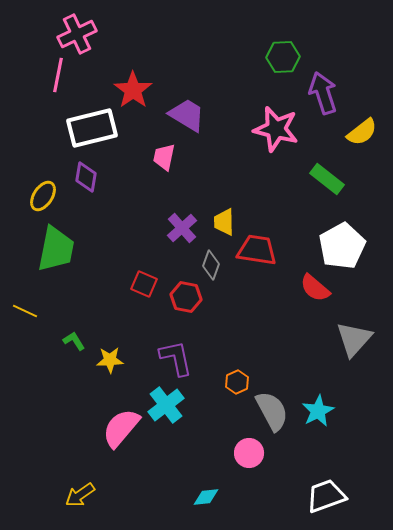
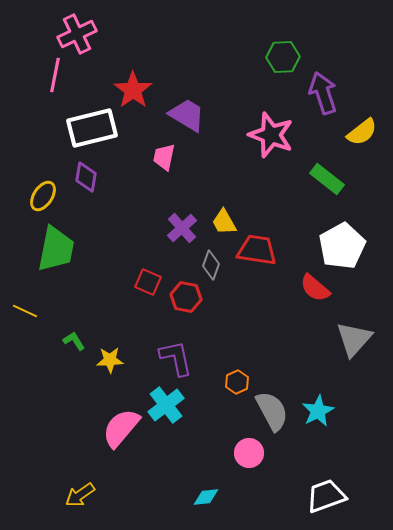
pink line: moved 3 px left
pink star: moved 5 px left, 6 px down; rotated 6 degrees clockwise
yellow trapezoid: rotated 28 degrees counterclockwise
red square: moved 4 px right, 2 px up
